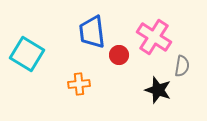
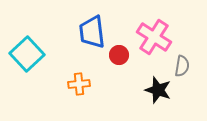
cyan square: rotated 16 degrees clockwise
